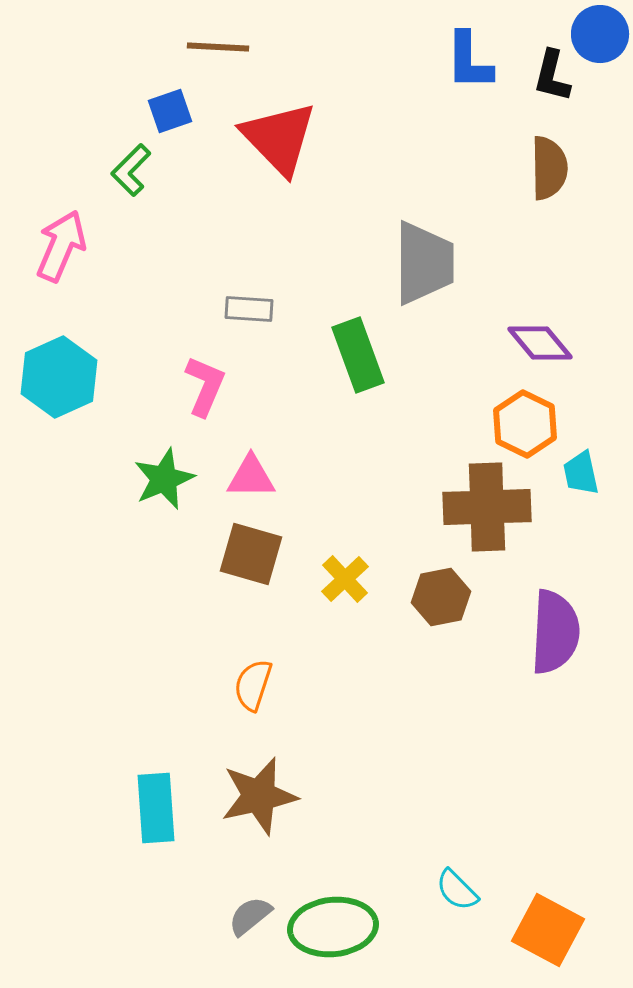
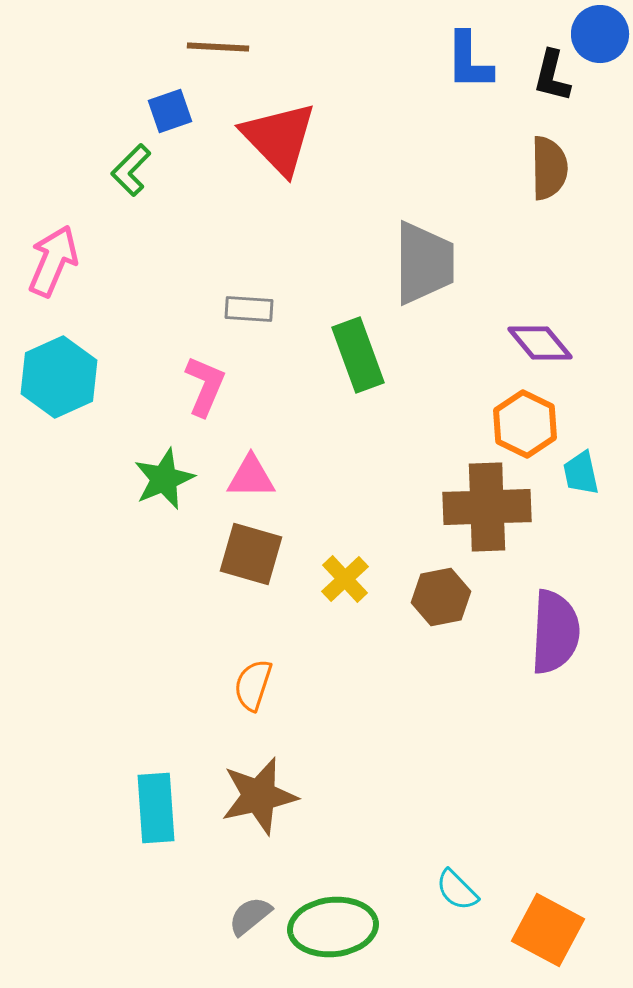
pink arrow: moved 8 px left, 15 px down
